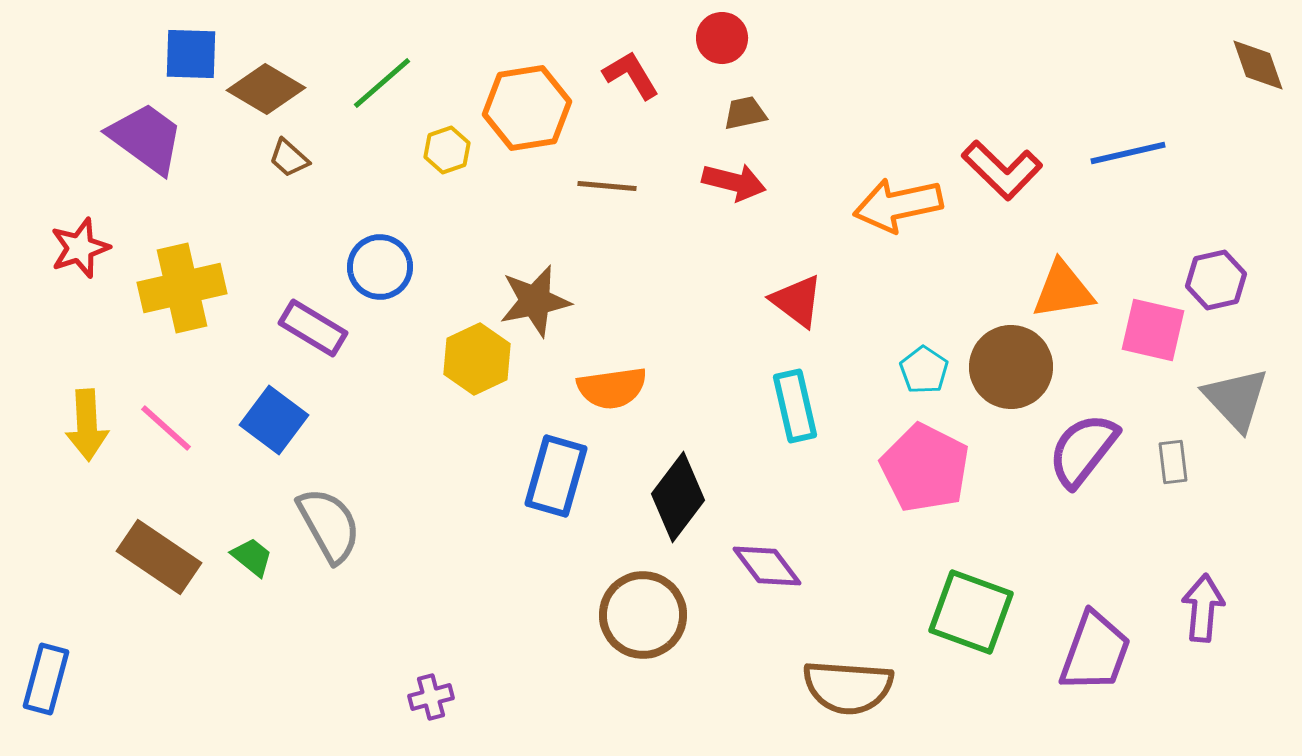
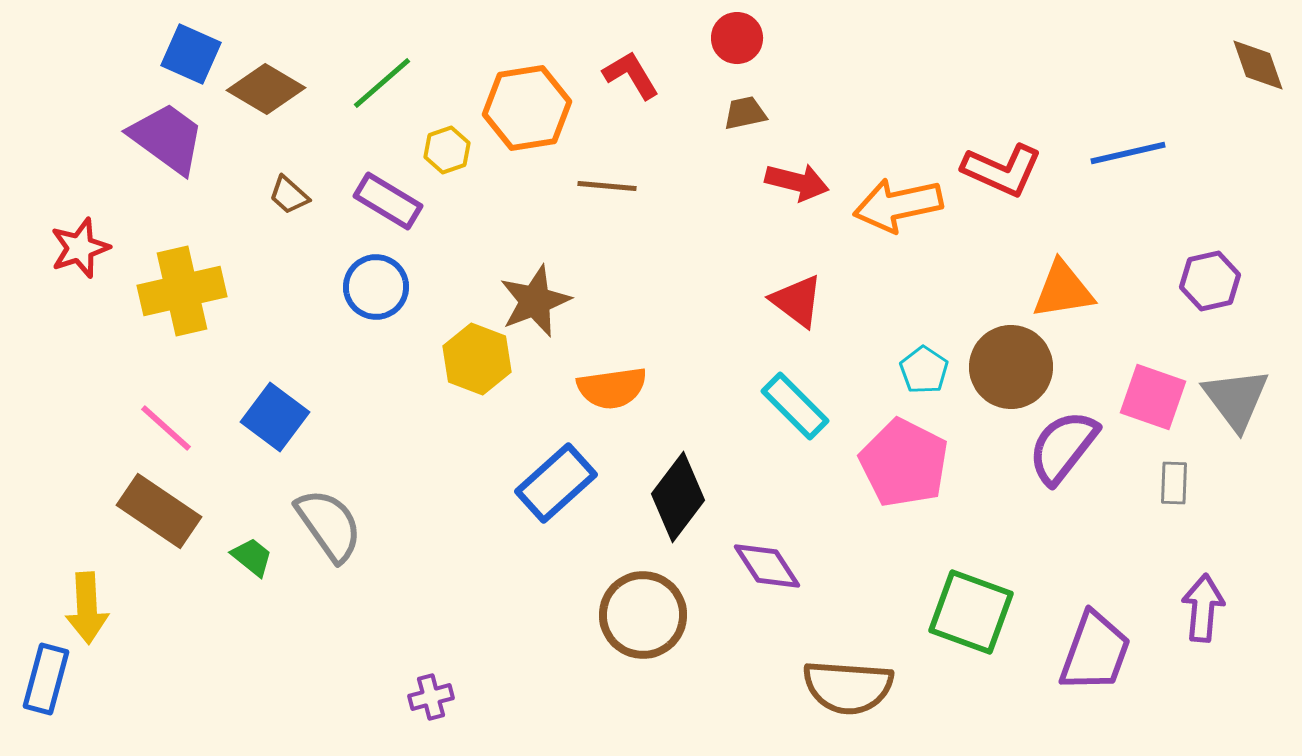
red circle at (722, 38): moved 15 px right
blue square at (191, 54): rotated 22 degrees clockwise
purple trapezoid at (146, 138): moved 21 px right
brown trapezoid at (289, 158): moved 37 px down
red L-shape at (1002, 170): rotated 20 degrees counterclockwise
red arrow at (734, 182): moved 63 px right
blue circle at (380, 267): moved 4 px left, 20 px down
purple hexagon at (1216, 280): moved 6 px left, 1 px down
yellow cross at (182, 288): moved 3 px down
brown star at (535, 301): rotated 10 degrees counterclockwise
purple rectangle at (313, 328): moved 75 px right, 127 px up
pink square at (1153, 330): moved 67 px down; rotated 6 degrees clockwise
yellow hexagon at (477, 359): rotated 14 degrees counterclockwise
gray triangle at (1236, 399): rotated 6 degrees clockwise
cyan rectangle at (795, 406): rotated 32 degrees counterclockwise
blue square at (274, 420): moved 1 px right, 3 px up
yellow arrow at (87, 425): moved 183 px down
purple semicircle at (1083, 450): moved 20 px left, 3 px up
gray rectangle at (1173, 462): moved 1 px right, 21 px down; rotated 9 degrees clockwise
pink pentagon at (925, 468): moved 21 px left, 5 px up
blue rectangle at (556, 476): moved 7 px down; rotated 32 degrees clockwise
gray semicircle at (329, 525): rotated 6 degrees counterclockwise
brown rectangle at (159, 557): moved 46 px up
purple diamond at (767, 566): rotated 4 degrees clockwise
